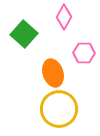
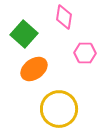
pink diamond: rotated 20 degrees counterclockwise
pink hexagon: moved 1 px right
orange ellipse: moved 19 px left, 4 px up; rotated 72 degrees clockwise
